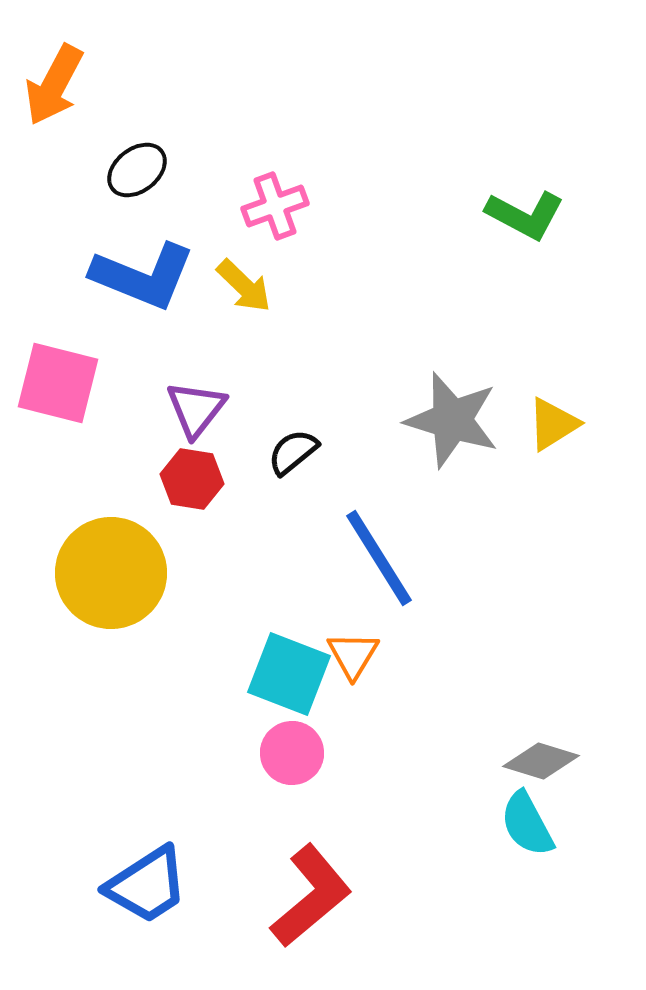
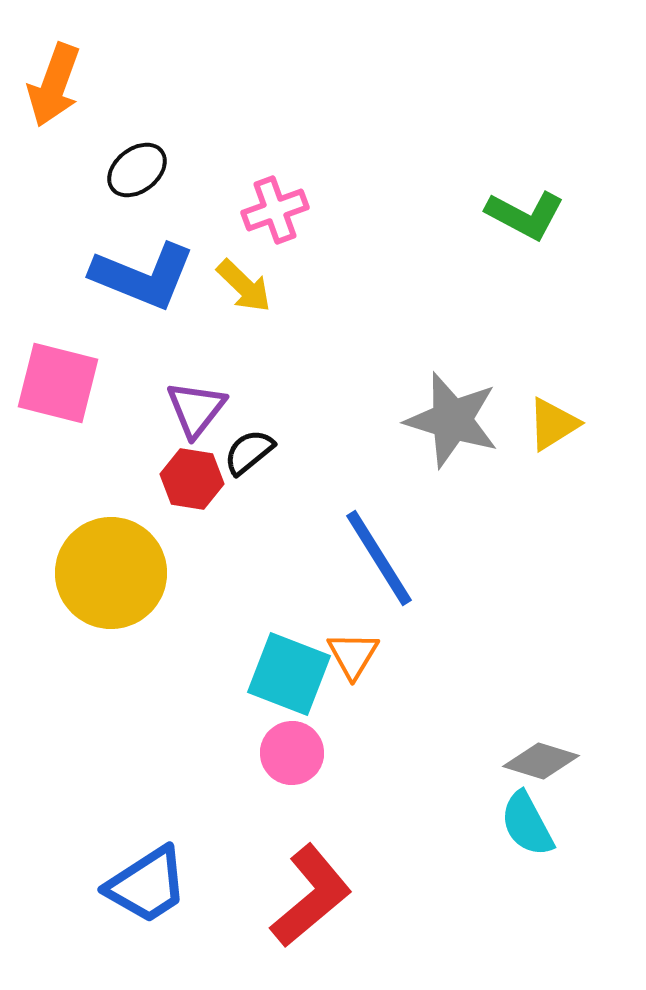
orange arrow: rotated 8 degrees counterclockwise
pink cross: moved 4 px down
black semicircle: moved 44 px left
